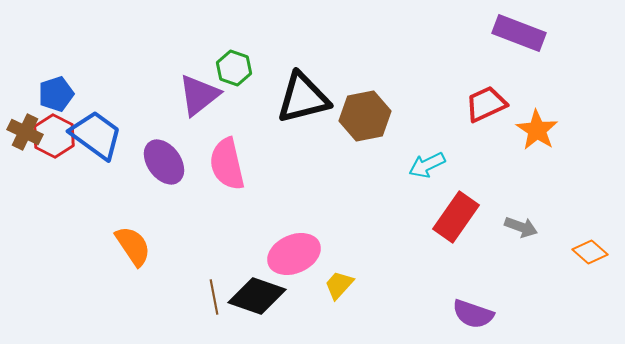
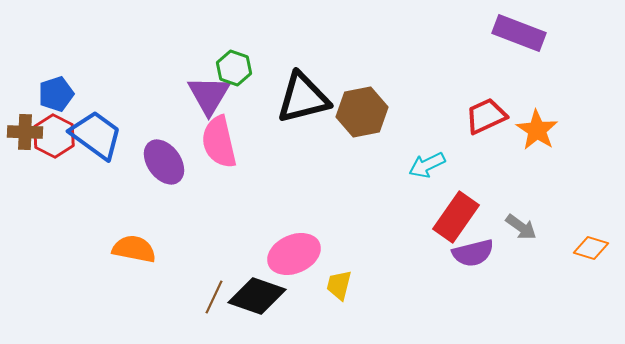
purple triangle: moved 10 px right; rotated 21 degrees counterclockwise
red trapezoid: moved 12 px down
brown hexagon: moved 3 px left, 4 px up
brown cross: rotated 24 degrees counterclockwise
pink semicircle: moved 8 px left, 22 px up
gray arrow: rotated 16 degrees clockwise
orange semicircle: moved 1 px right, 3 px down; rotated 45 degrees counterclockwise
orange diamond: moved 1 px right, 4 px up; rotated 24 degrees counterclockwise
yellow trapezoid: rotated 28 degrees counterclockwise
brown line: rotated 36 degrees clockwise
purple semicircle: moved 61 px up; rotated 33 degrees counterclockwise
